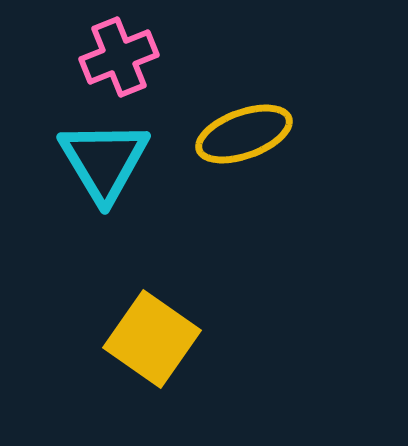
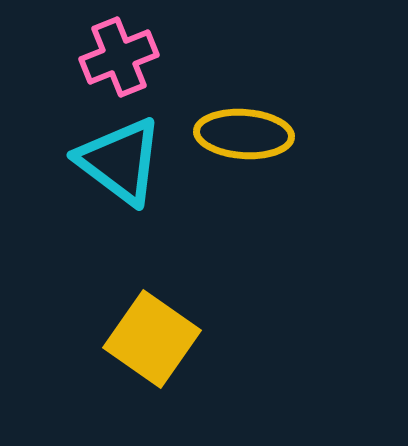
yellow ellipse: rotated 24 degrees clockwise
cyan triangle: moved 16 px right; rotated 22 degrees counterclockwise
